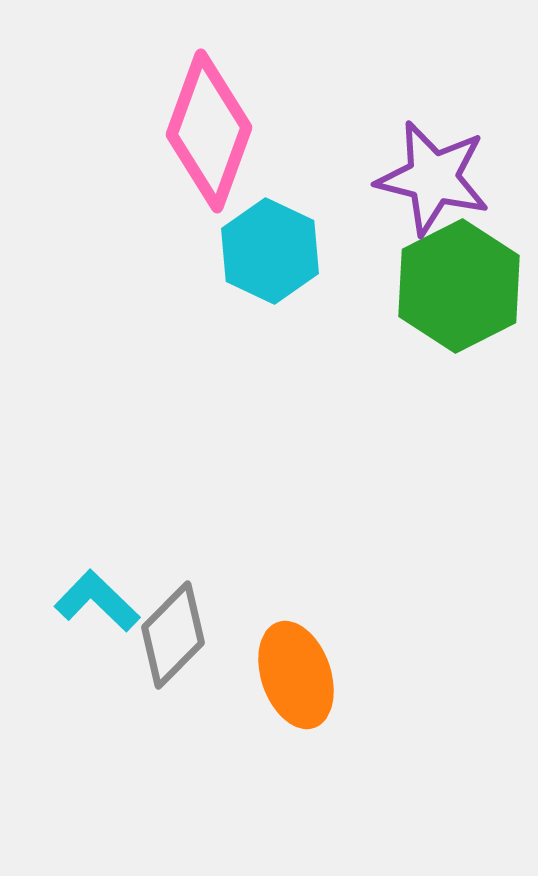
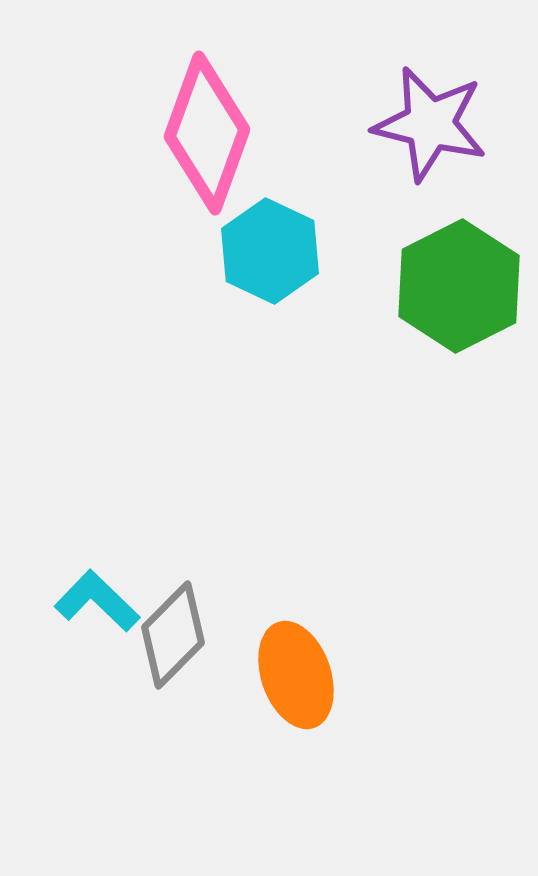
pink diamond: moved 2 px left, 2 px down
purple star: moved 3 px left, 54 px up
